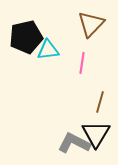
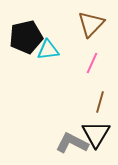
pink line: moved 10 px right; rotated 15 degrees clockwise
gray L-shape: moved 2 px left
